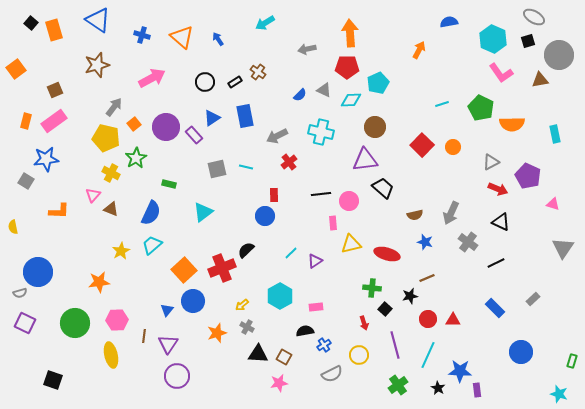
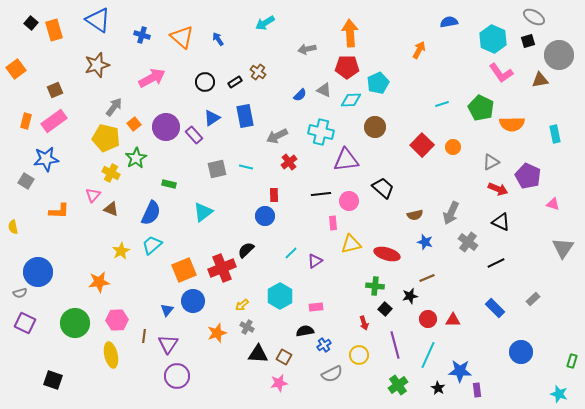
purple triangle at (365, 160): moved 19 px left
orange square at (184, 270): rotated 20 degrees clockwise
green cross at (372, 288): moved 3 px right, 2 px up
